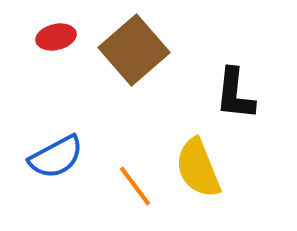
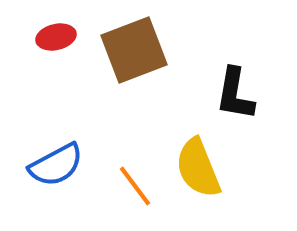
brown square: rotated 20 degrees clockwise
black L-shape: rotated 4 degrees clockwise
blue semicircle: moved 8 px down
